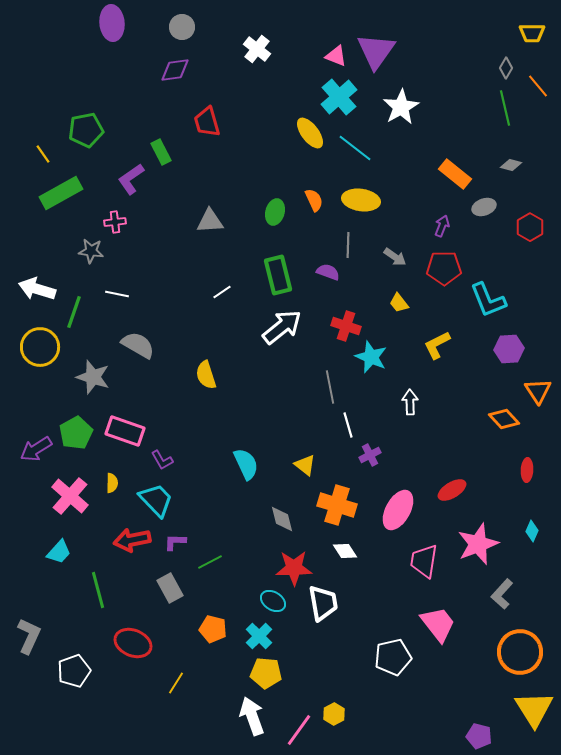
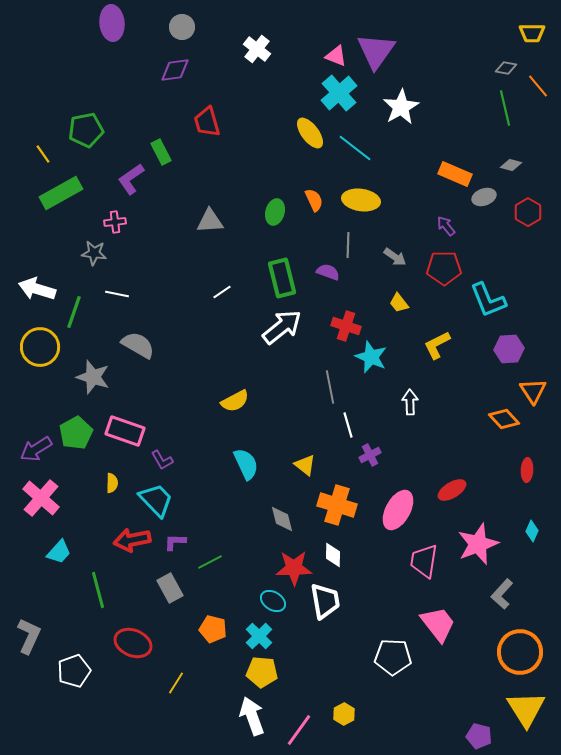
gray diamond at (506, 68): rotated 70 degrees clockwise
cyan cross at (339, 97): moved 4 px up
orange rectangle at (455, 174): rotated 16 degrees counterclockwise
gray ellipse at (484, 207): moved 10 px up
purple arrow at (442, 226): moved 4 px right; rotated 60 degrees counterclockwise
red hexagon at (530, 227): moved 2 px left, 15 px up
gray star at (91, 251): moved 3 px right, 2 px down
green rectangle at (278, 275): moved 4 px right, 3 px down
yellow semicircle at (206, 375): moved 29 px right, 26 px down; rotated 100 degrees counterclockwise
orange triangle at (538, 391): moved 5 px left
pink cross at (70, 496): moved 29 px left, 2 px down
white diamond at (345, 551): moved 12 px left, 4 px down; rotated 35 degrees clockwise
white trapezoid at (323, 603): moved 2 px right, 2 px up
white pentagon at (393, 657): rotated 15 degrees clockwise
yellow pentagon at (266, 673): moved 4 px left, 1 px up
yellow triangle at (534, 709): moved 8 px left
yellow hexagon at (334, 714): moved 10 px right
